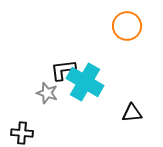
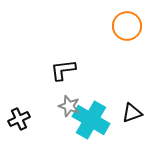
cyan cross: moved 6 px right, 38 px down
gray star: moved 22 px right, 13 px down
black triangle: rotated 15 degrees counterclockwise
black cross: moved 3 px left, 14 px up; rotated 30 degrees counterclockwise
